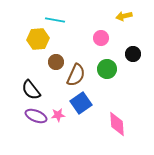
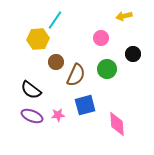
cyan line: rotated 66 degrees counterclockwise
black semicircle: rotated 15 degrees counterclockwise
blue square: moved 4 px right, 2 px down; rotated 20 degrees clockwise
purple ellipse: moved 4 px left
